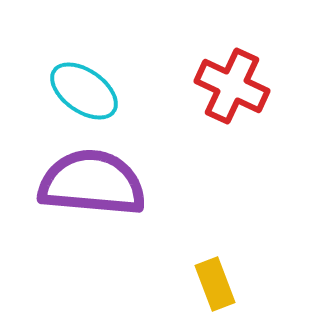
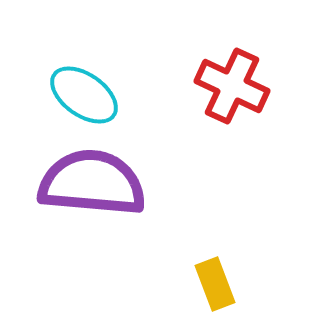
cyan ellipse: moved 4 px down
